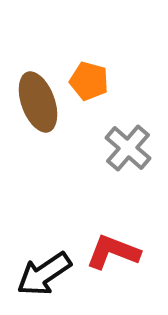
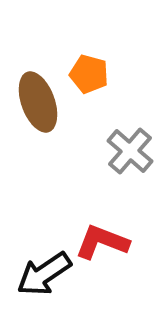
orange pentagon: moved 7 px up
gray cross: moved 2 px right, 3 px down
red L-shape: moved 11 px left, 10 px up
